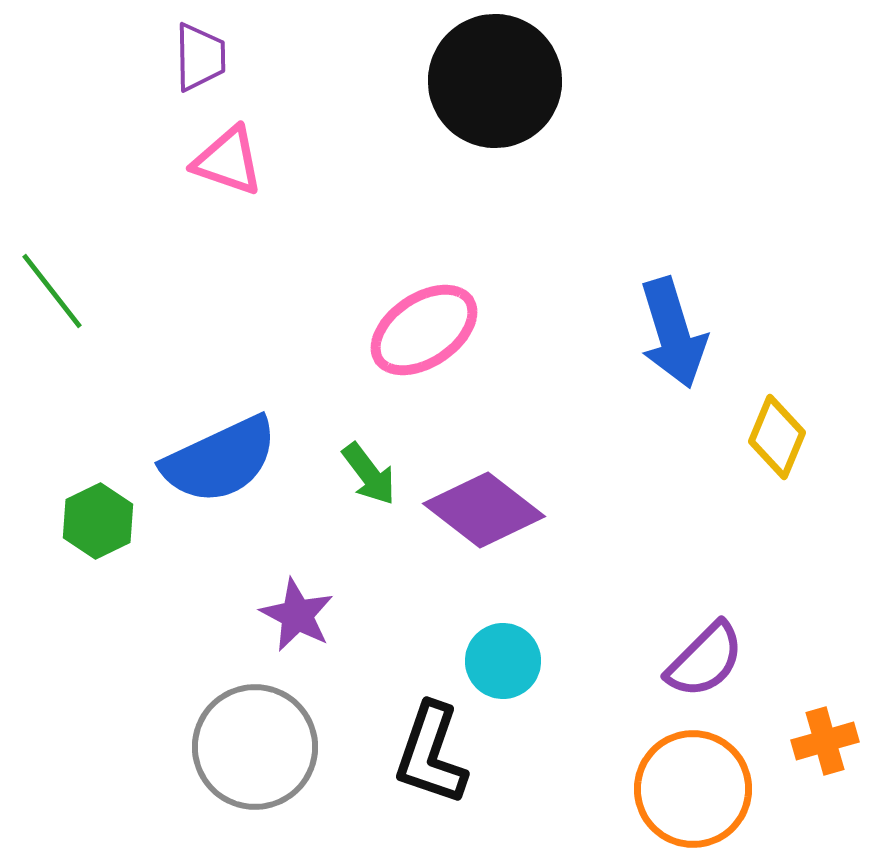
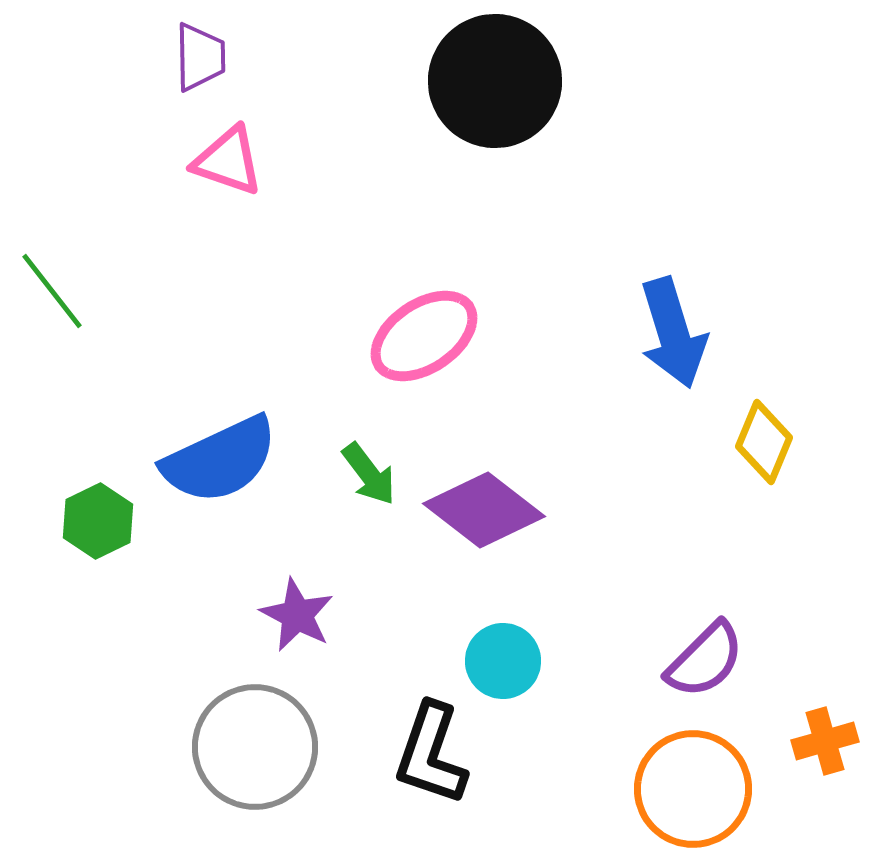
pink ellipse: moved 6 px down
yellow diamond: moved 13 px left, 5 px down
